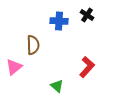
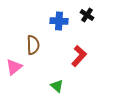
red L-shape: moved 8 px left, 11 px up
